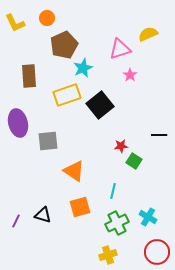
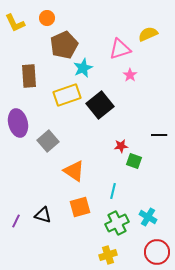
gray square: rotated 35 degrees counterclockwise
green square: rotated 14 degrees counterclockwise
